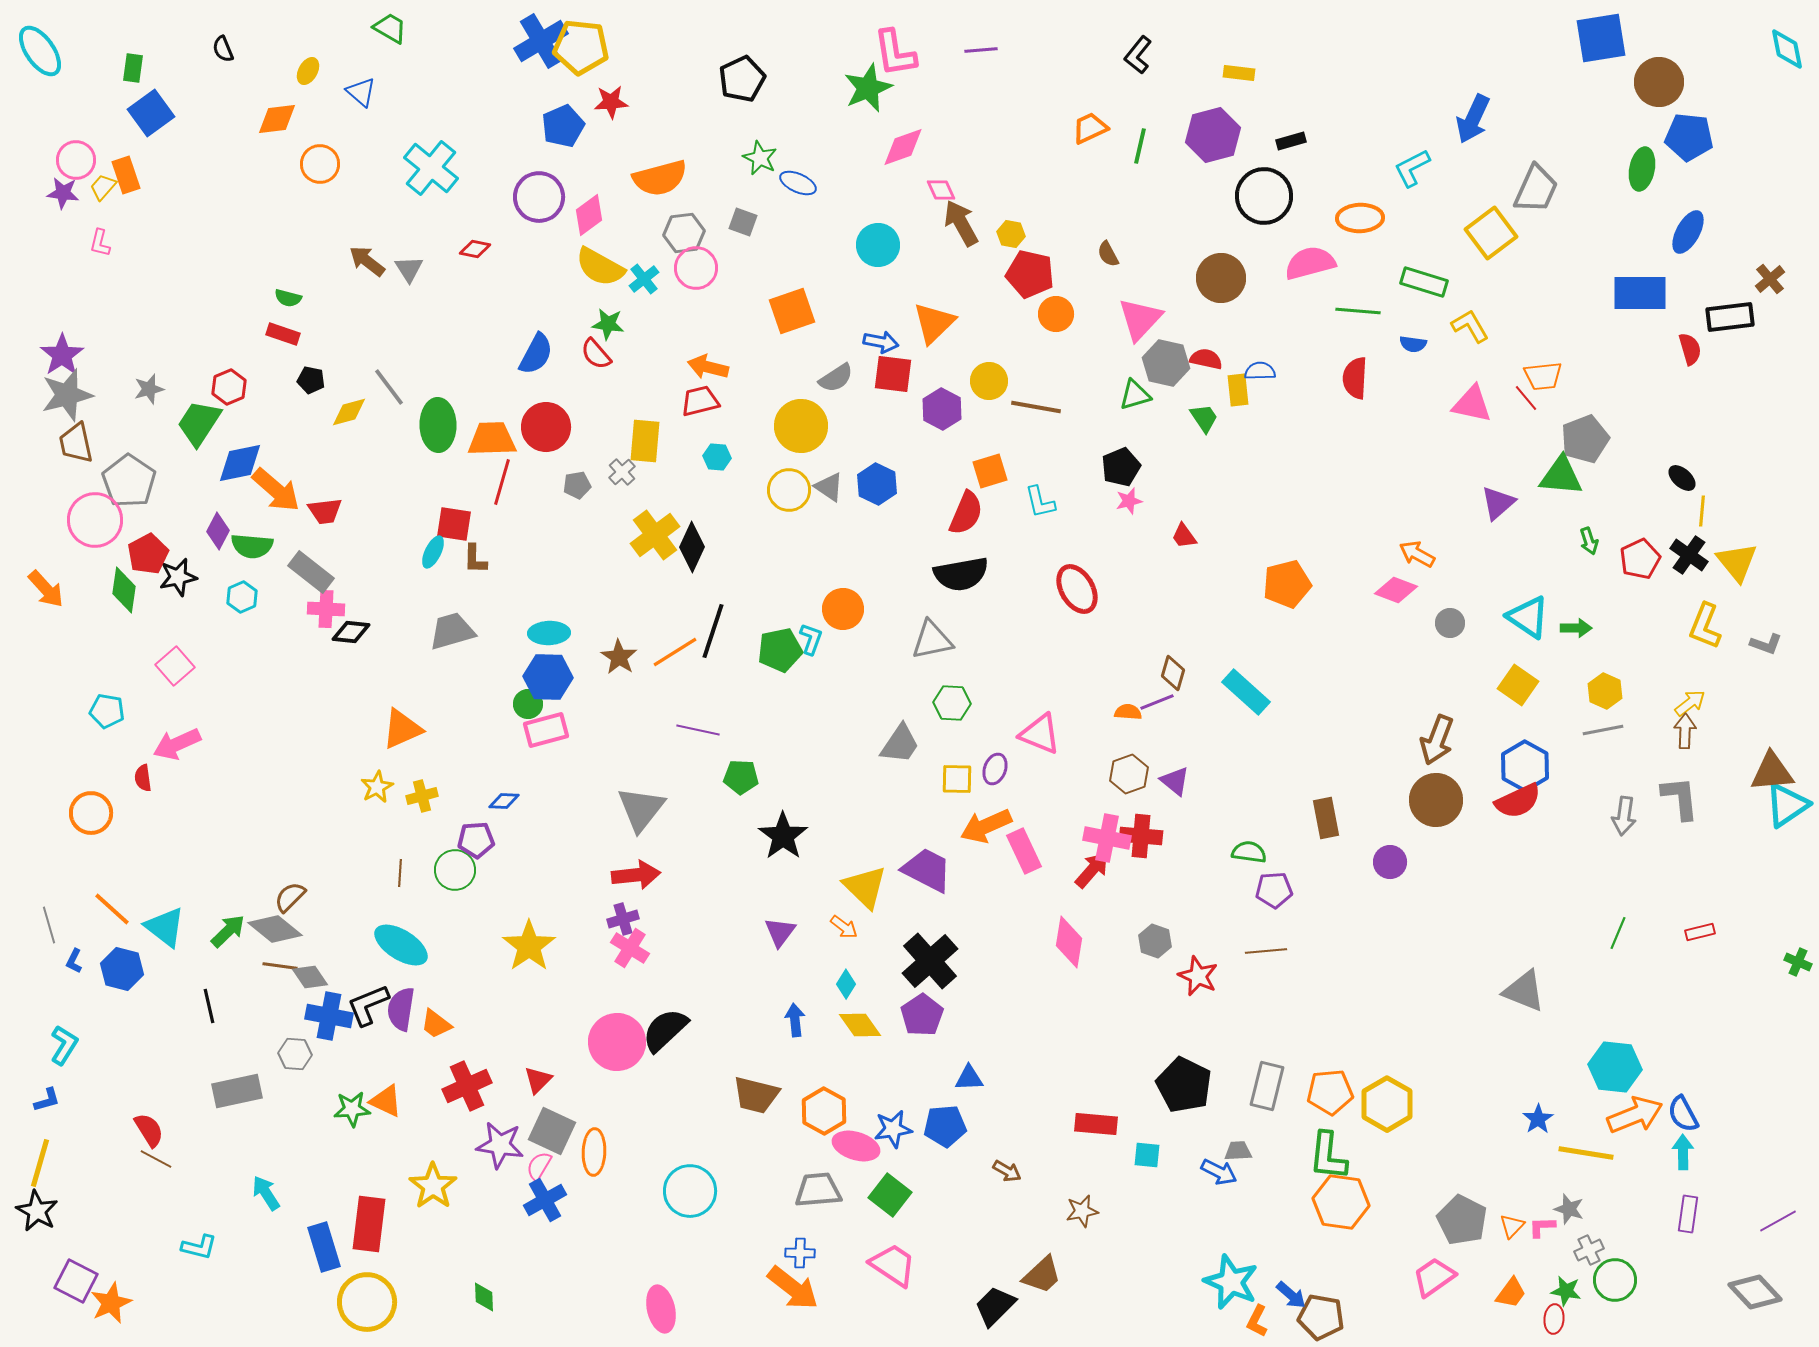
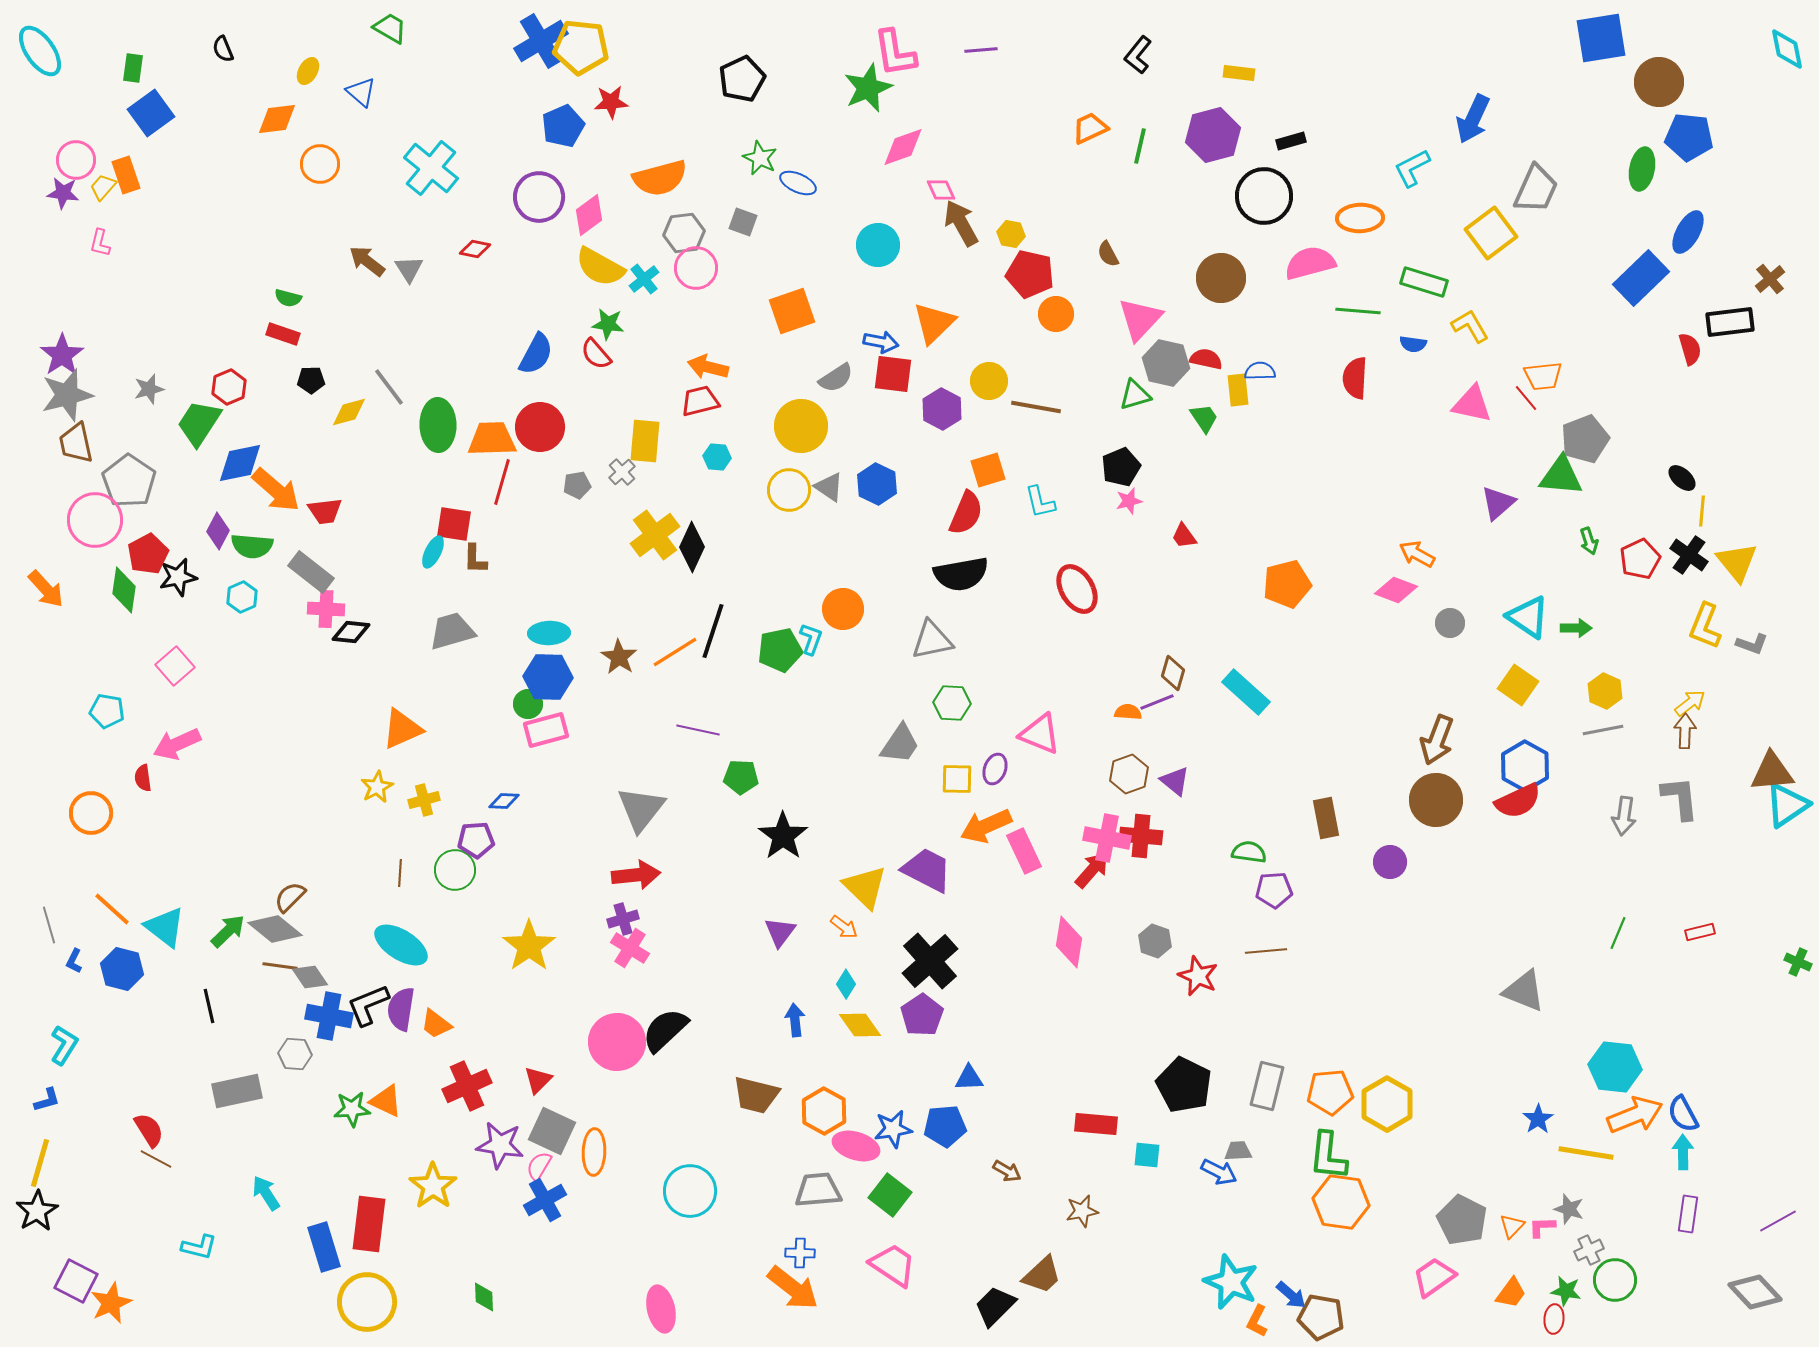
blue rectangle at (1640, 293): moved 1 px right, 15 px up; rotated 44 degrees counterclockwise
black rectangle at (1730, 317): moved 5 px down
black pentagon at (311, 380): rotated 12 degrees counterclockwise
red circle at (546, 427): moved 6 px left
orange square at (990, 471): moved 2 px left, 1 px up
gray L-shape at (1766, 644): moved 14 px left
yellow cross at (422, 796): moved 2 px right, 4 px down
black star at (37, 1211): rotated 12 degrees clockwise
